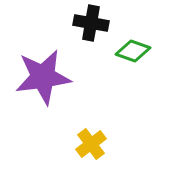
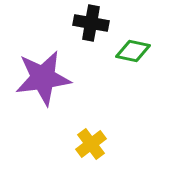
green diamond: rotated 8 degrees counterclockwise
purple star: moved 1 px down
